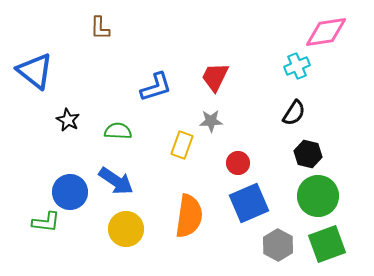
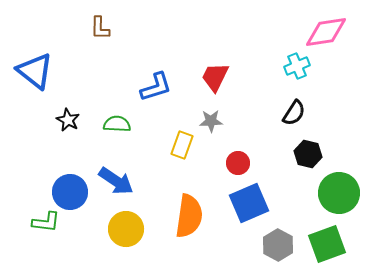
green semicircle: moved 1 px left, 7 px up
green circle: moved 21 px right, 3 px up
